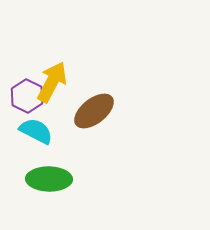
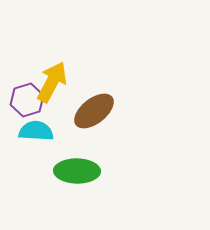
purple hexagon: moved 4 px down; rotated 16 degrees clockwise
cyan semicircle: rotated 24 degrees counterclockwise
green ellipse: moved 28 px right, 8 px up
